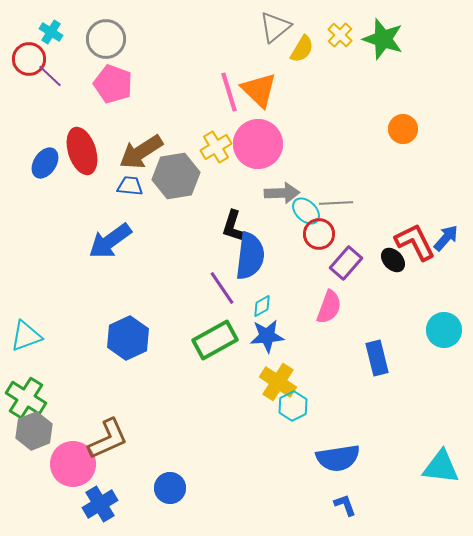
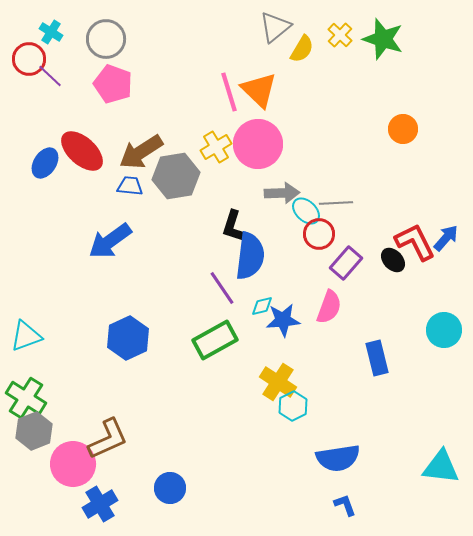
red ellipse at (82, 151): rotated 30 degrees counterclockwise
cyan diamond at (262, 306): rotated 15 degrees clockwise
blue star at (267, 336): moved 16 px right, 16 px up
